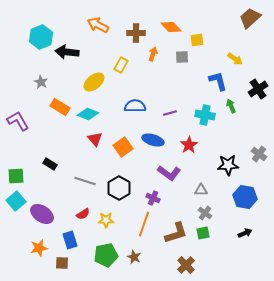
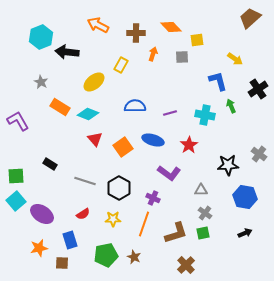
yellow star at (106, 220): moved 7 px right, 1 px up
